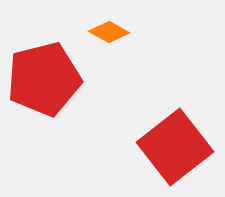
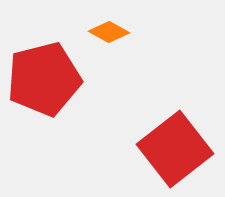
red square: moved 2 px down
